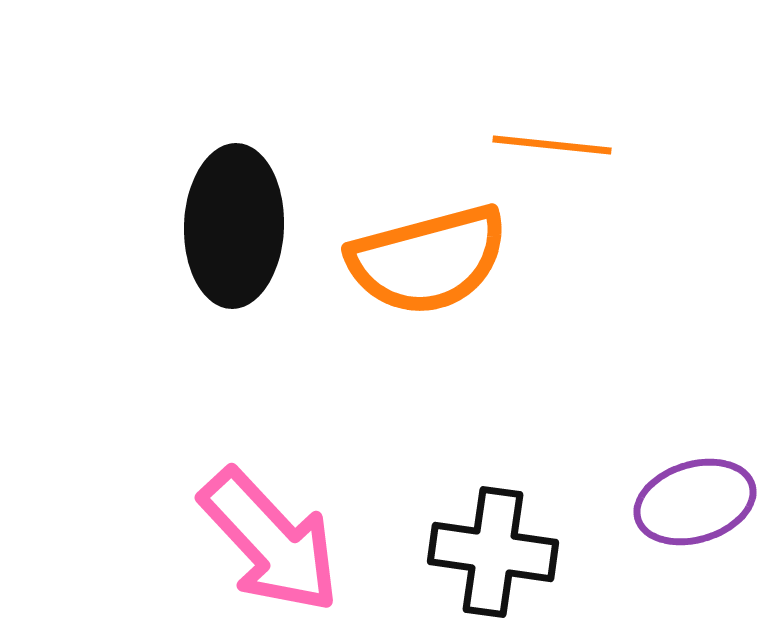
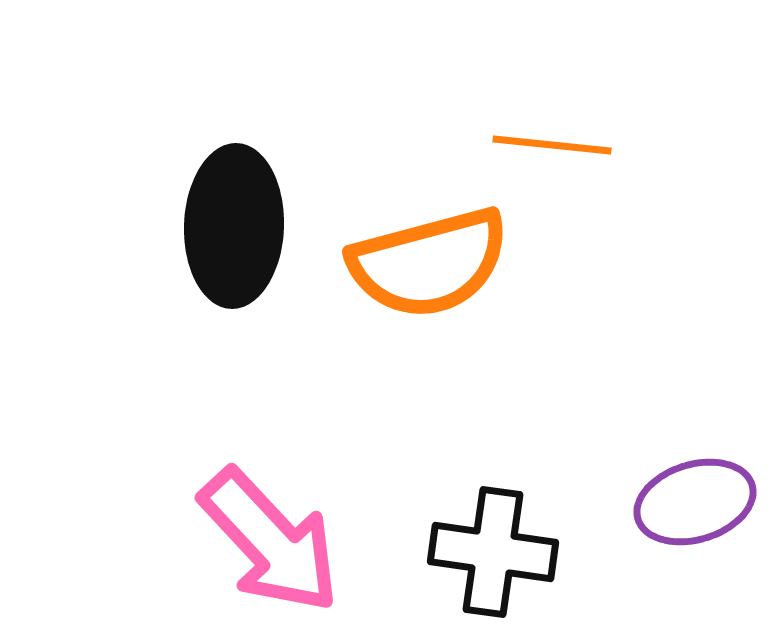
orange semicircle: moved 1 px right, 3 px down
